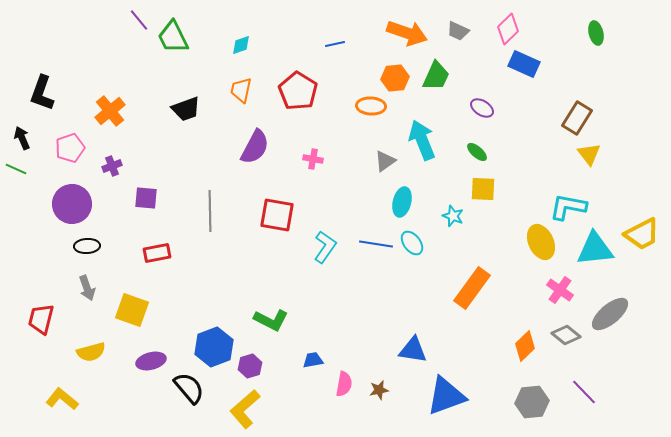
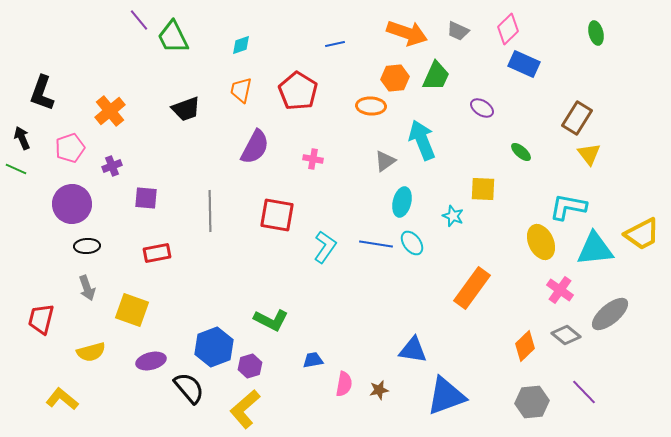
green ellipse at (477, 152): moved 44 px right
